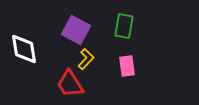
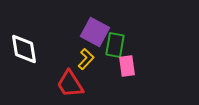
green rectangle: moved 9 px left, 19 px down
purple square: moved 19 px right, 2 px down
